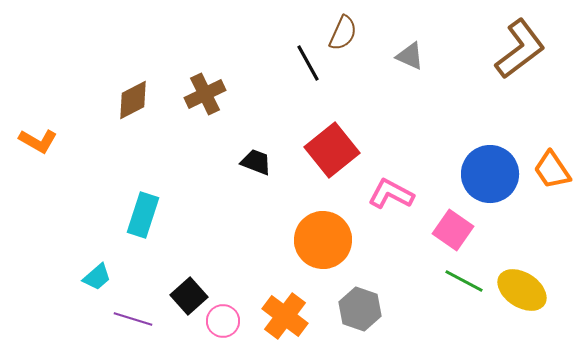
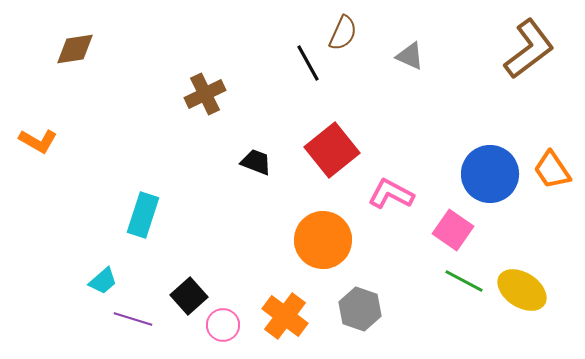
brown L-shape: moved 9 px right
brown diamond: moved 58 px left, 51 px up; rotated 18 degrees clockwise
cyan trapezoid: moved 6 px right, 4 px down
pink circle: moved 4 px down
